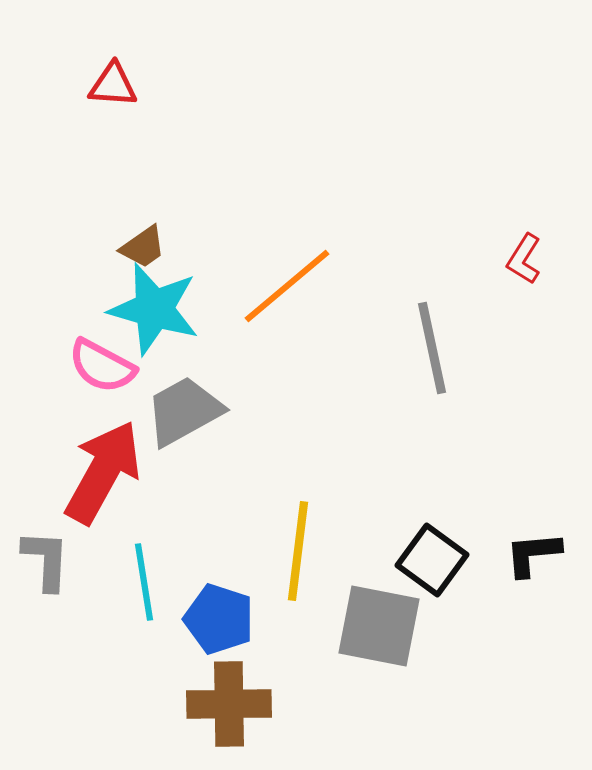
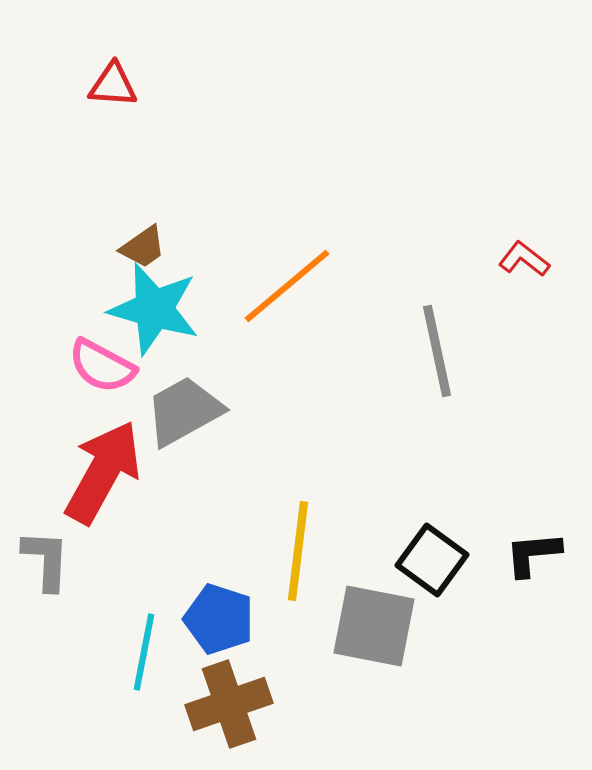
red L-shape: rotated 96 degrees clockwise
gray line: moved 5 px right, 3 px down
cyan line: moved 70 px down; rotated 20 degrees clockwise
gray square: moved 5 px left
brown cross: rotated 18 degrees counterclockwise
